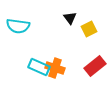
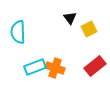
cyan semicircle: moved 6 px down; rotated 80 degrees clockwise
cyan rectangle: moved 4 px left; rotated 45 degrees counterclockwise
